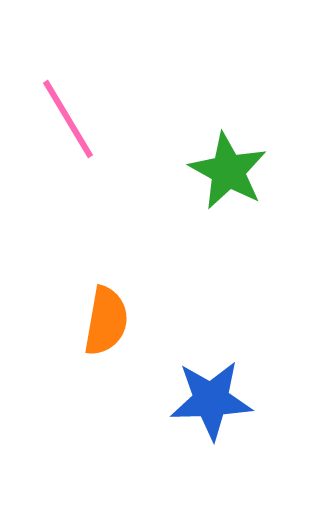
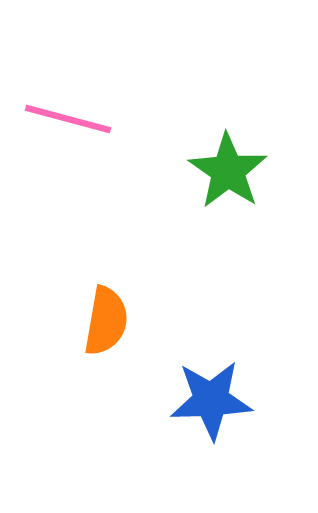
pink line: rotated 44 degrees counterclockwise
green star: rotated 6 degrees clockwise
